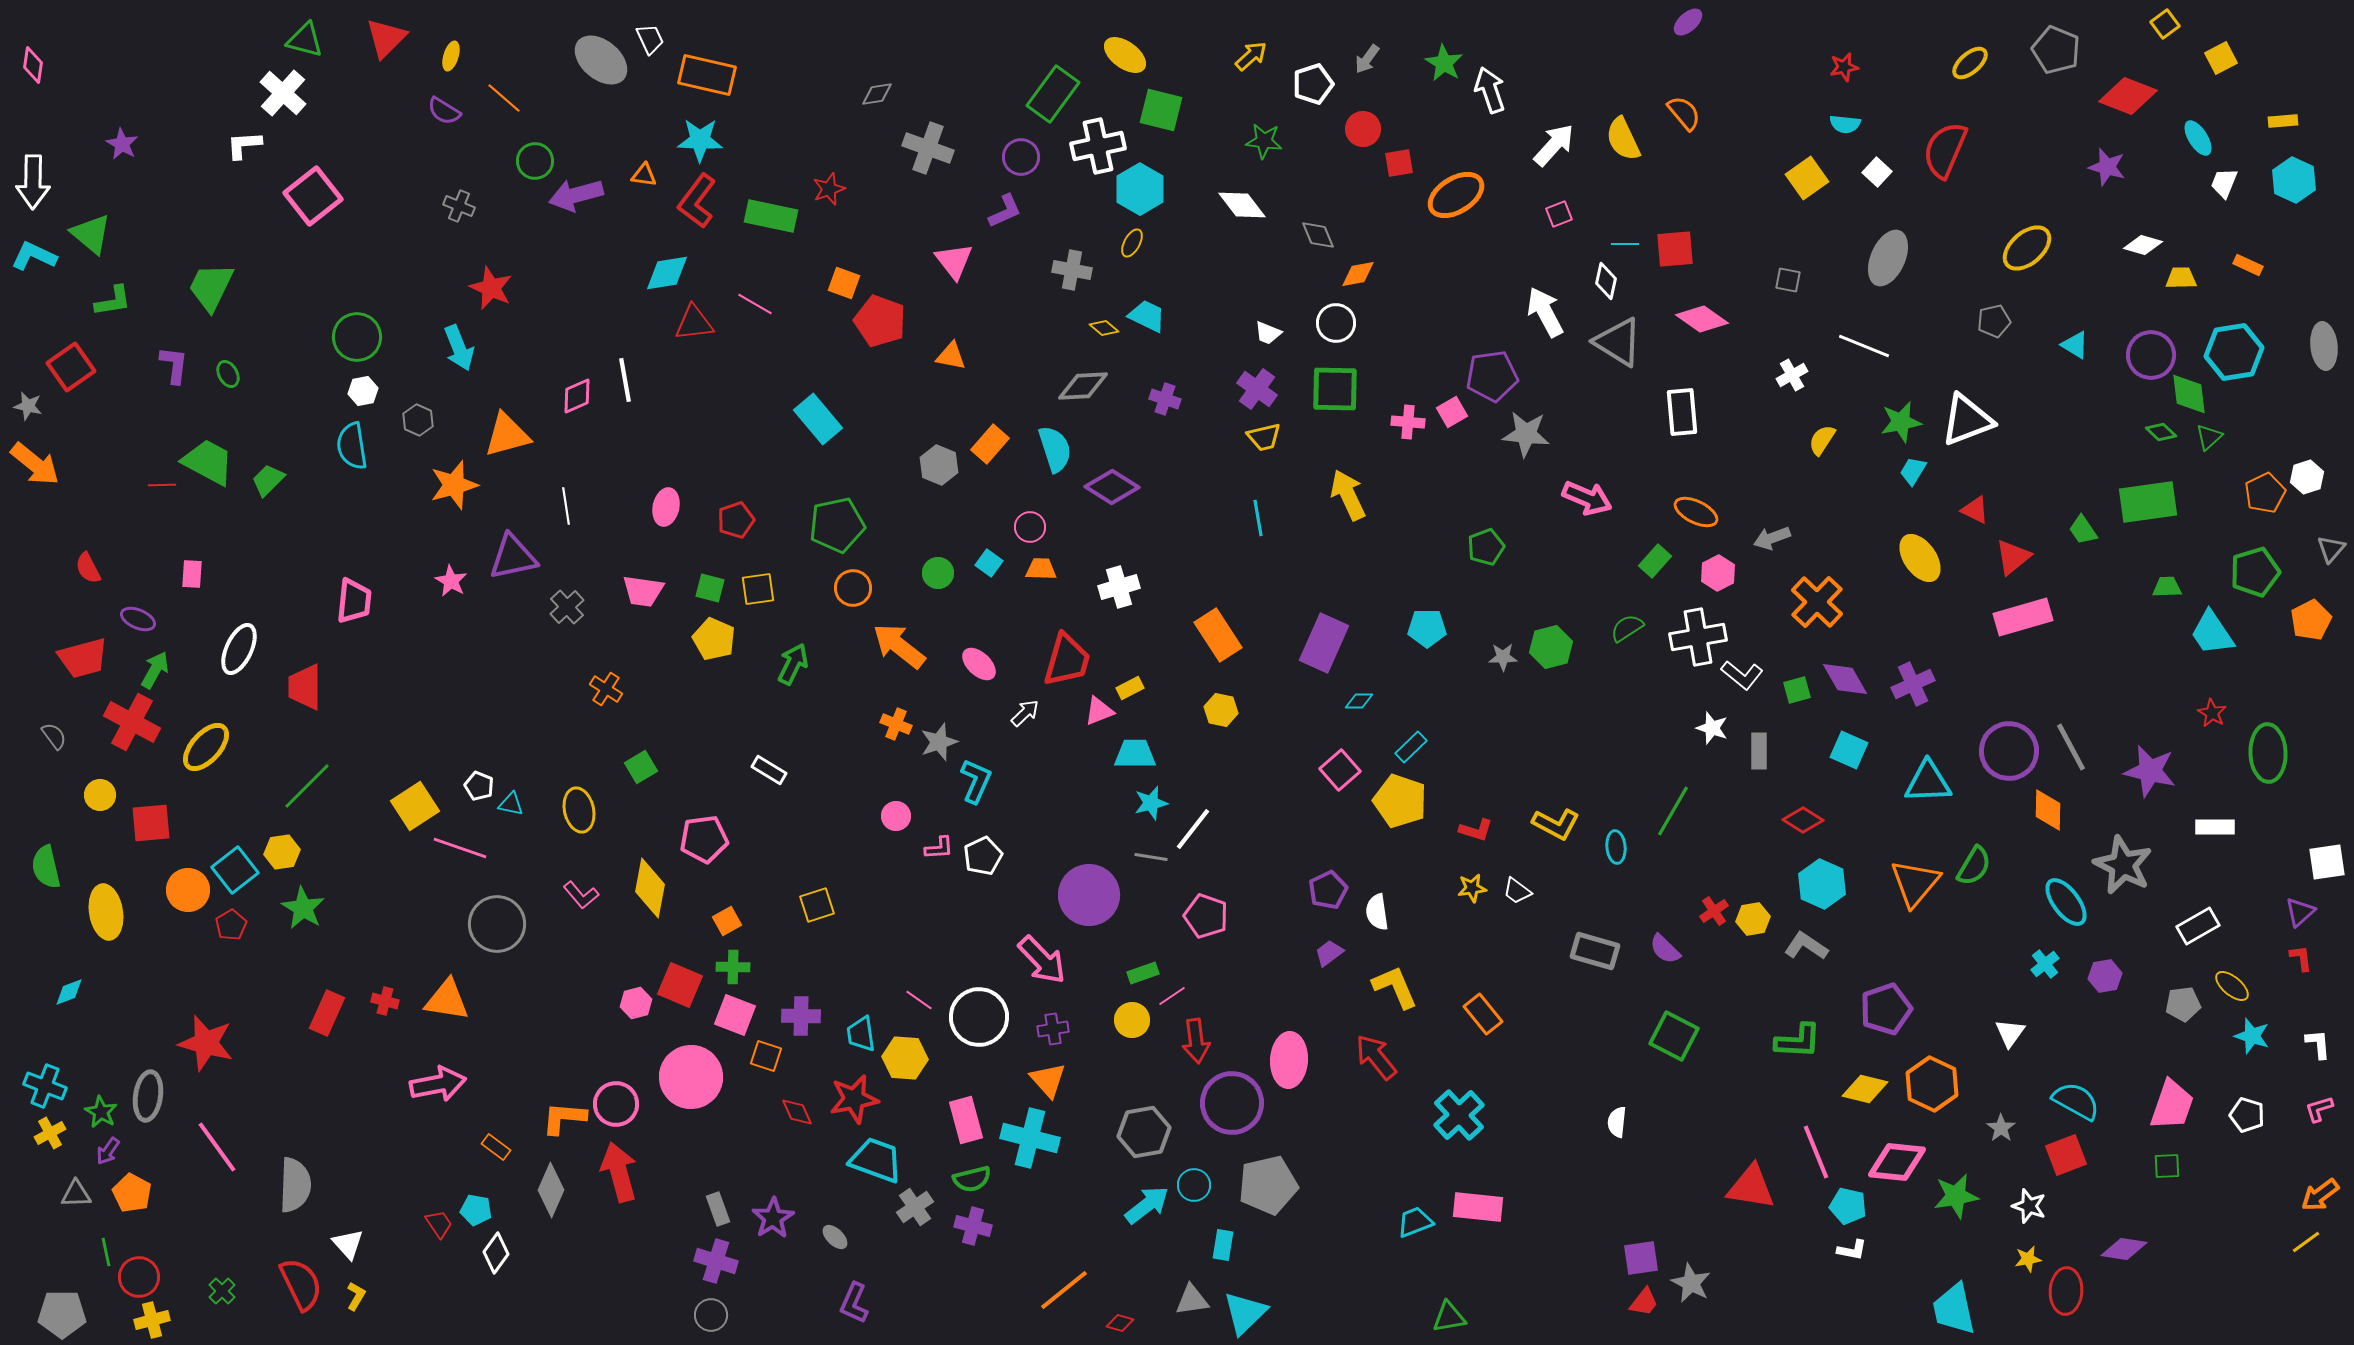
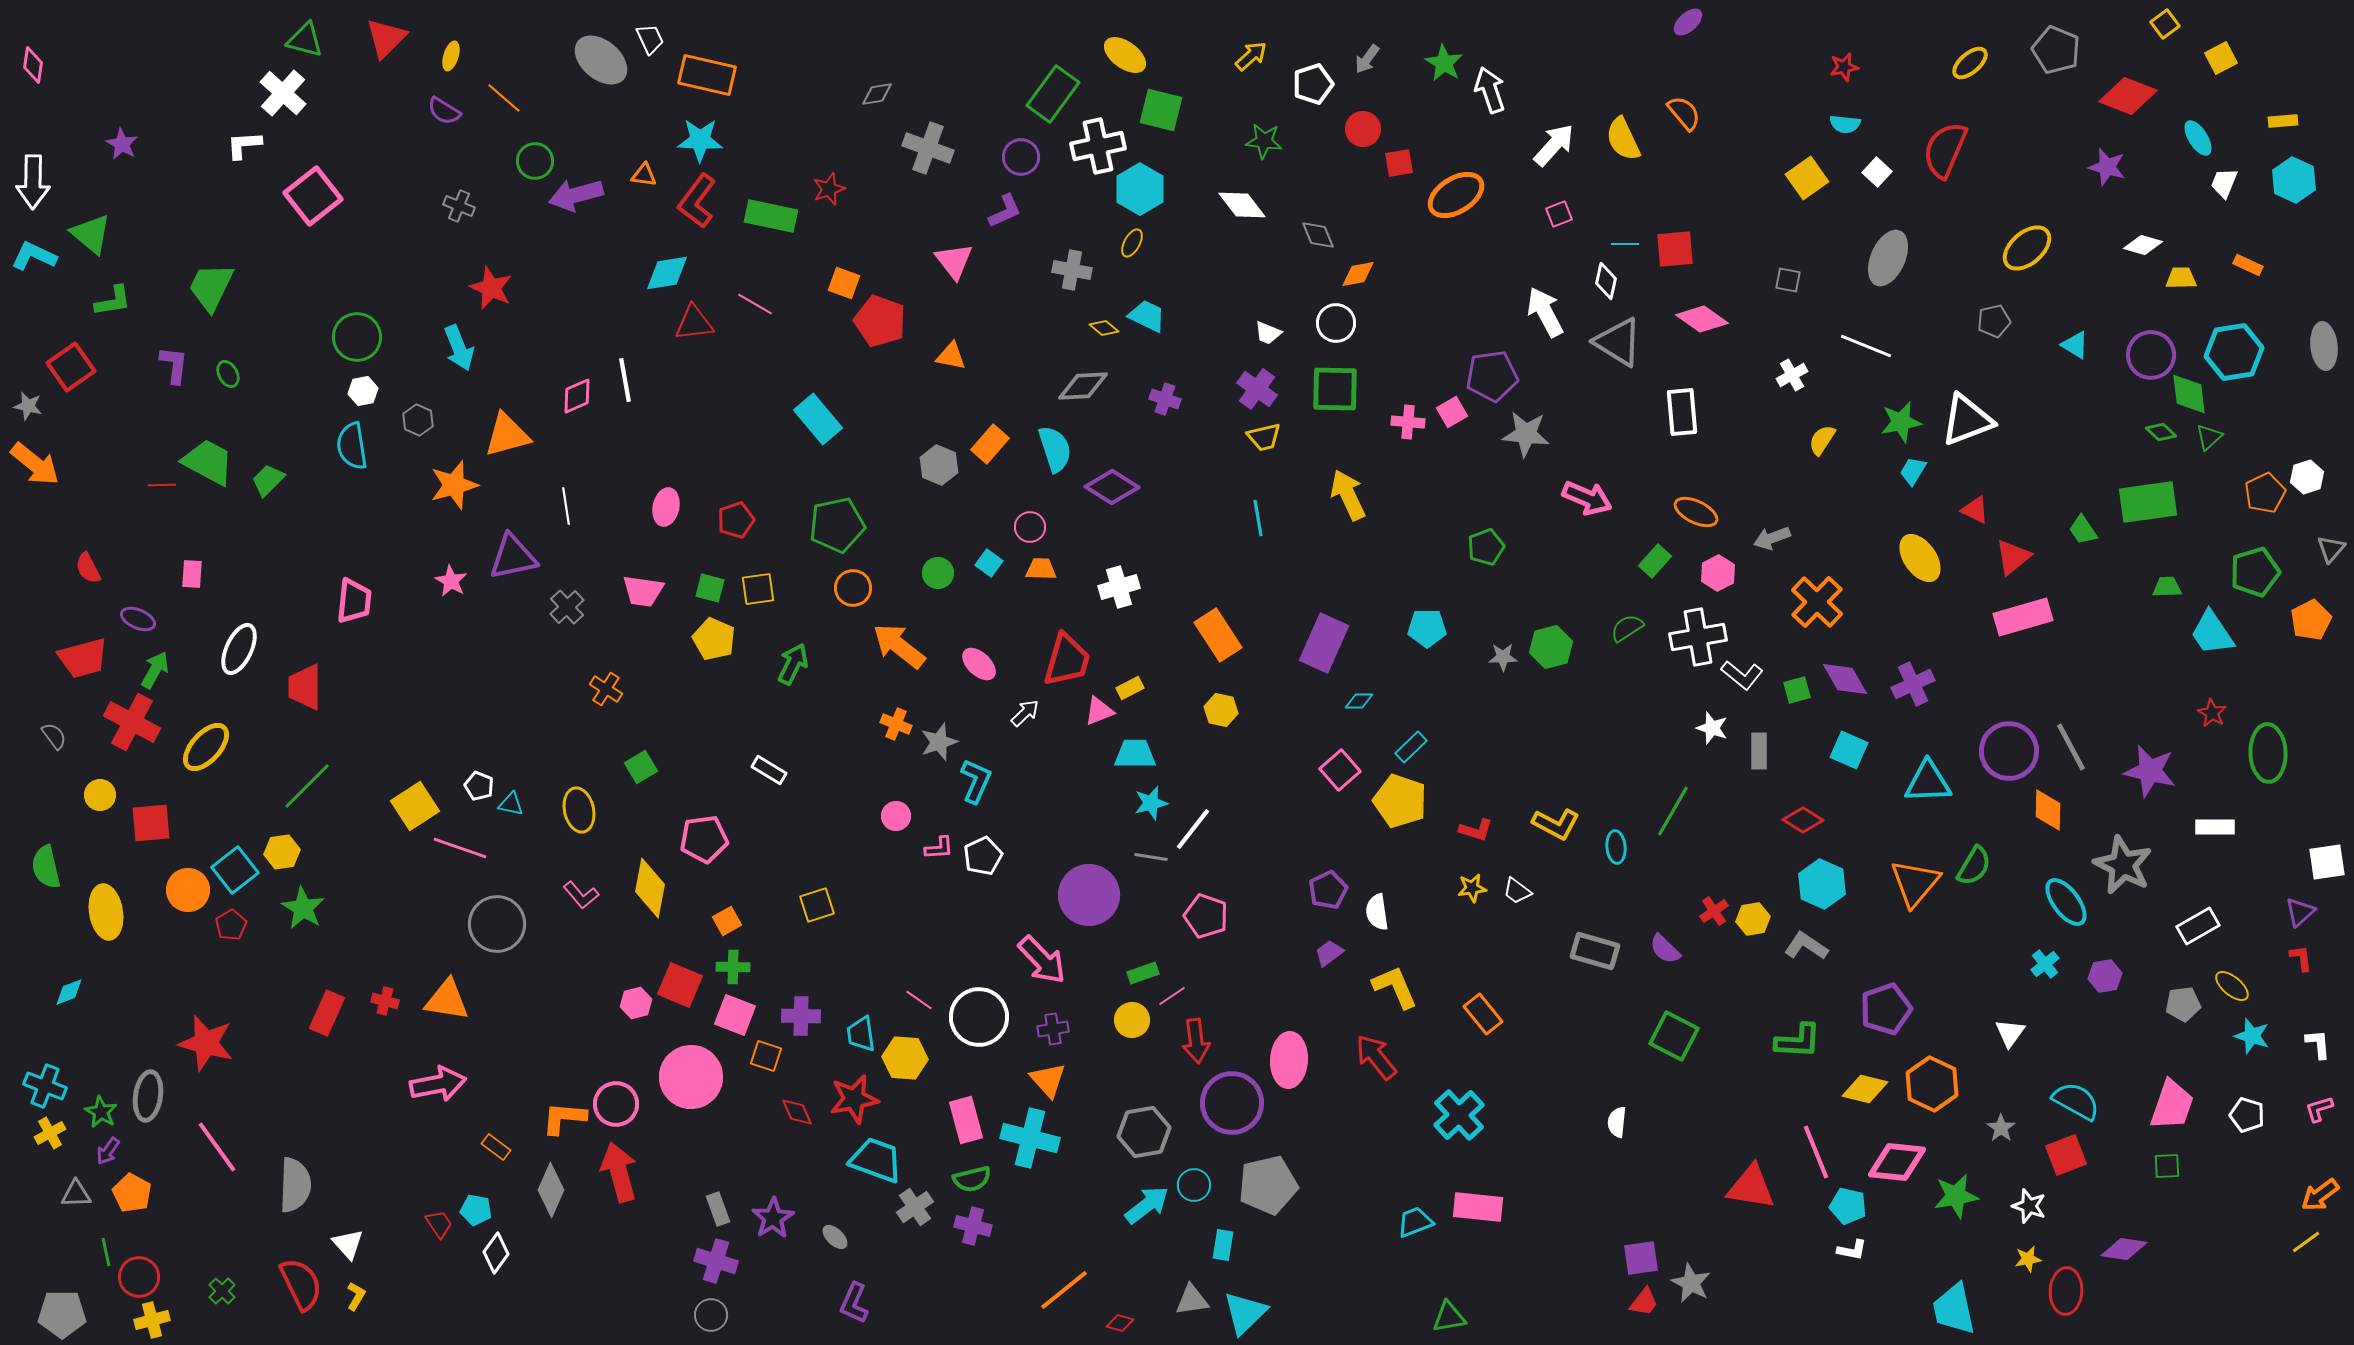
white line at (1864, 346): moved 2 px right
